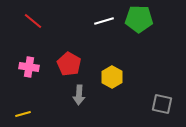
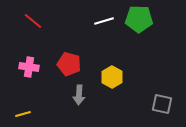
red pentagon: rotated 15 degrees counterclockwise
